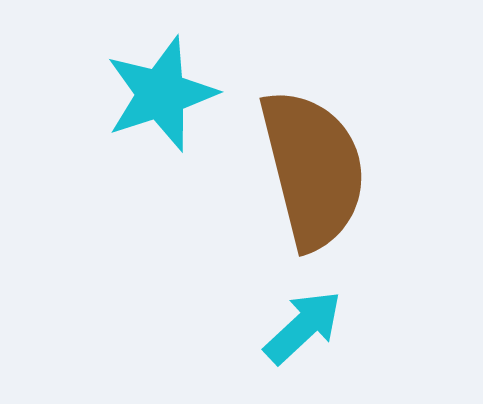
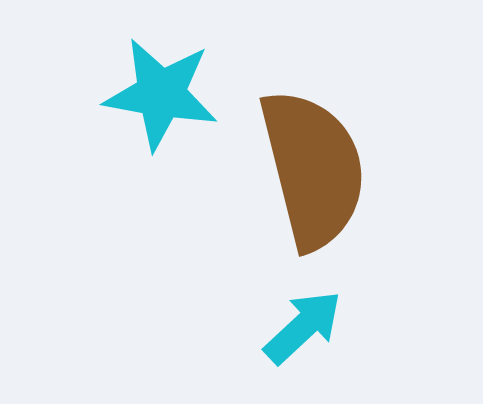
cyan star: rotated 28 degrees clockwise
